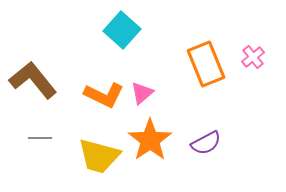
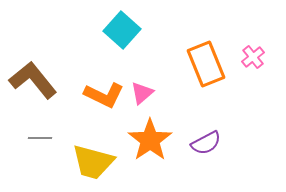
yellow trapezoid: moved 6 px left, 6 px down
